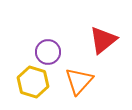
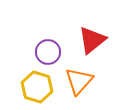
red triangle: moved 11 px left
yellow hexagon: moved 4 px right, 5 px down
